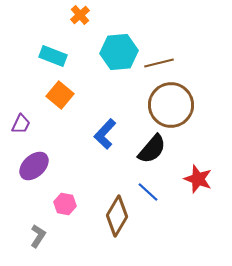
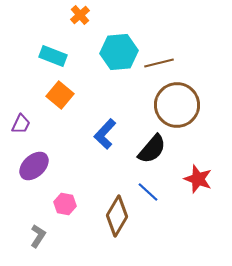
brown circle: moved 6 px right
